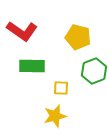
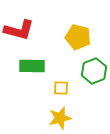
red L-shape: moved 3 px left, 1 px up; rotated 20 degrees counterclockwise
yellow star: moved 5 px right, 2 px down
